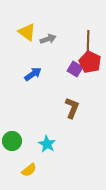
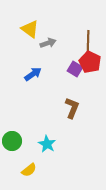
yellow triangle: moved 3 px right, 3 px up
gray arrow: moved 4 px down
